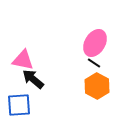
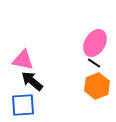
black arrow: moved 1 px left, 2 px down
orange hexagon: rotated 10 degrees clockwise
blue square: moved 4 px right
